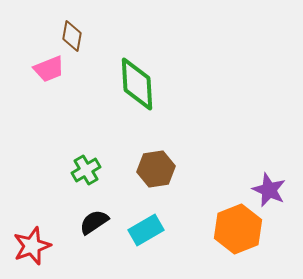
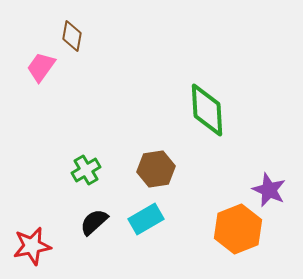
pink trapezoid: moved 8 px left, 2 px up; rotated 148 degrees clockwise
green diamond: moved 70 px right, 26 px down
black semicircle: rotated 8 degrees counterclockwise
cyan rectangle: moved 11 px up
red star: rotated 9 degrees clockwise
